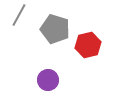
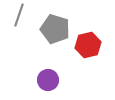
gray line: rotated 10 degrees counterclockwise
